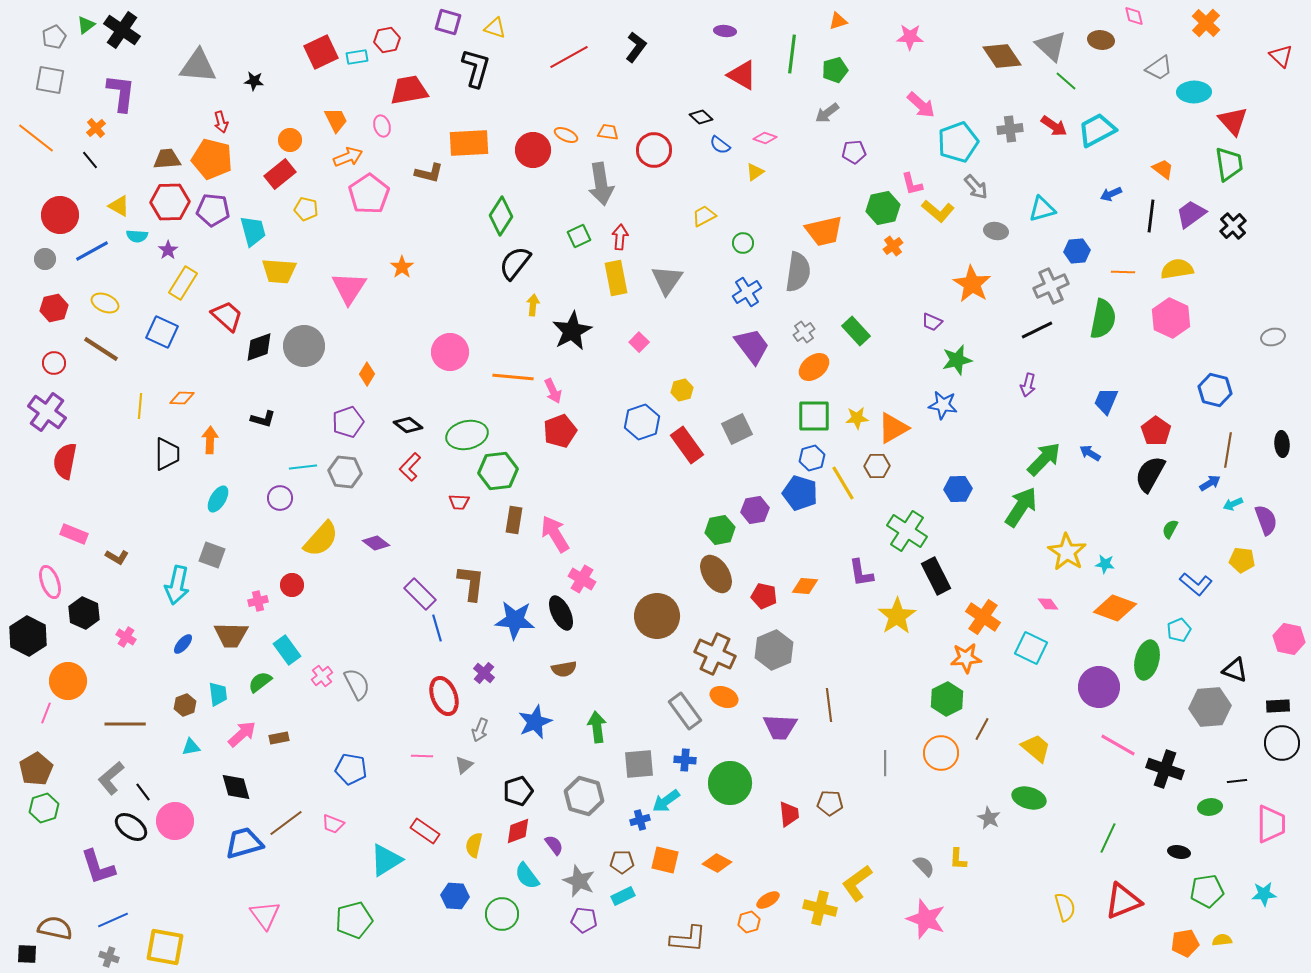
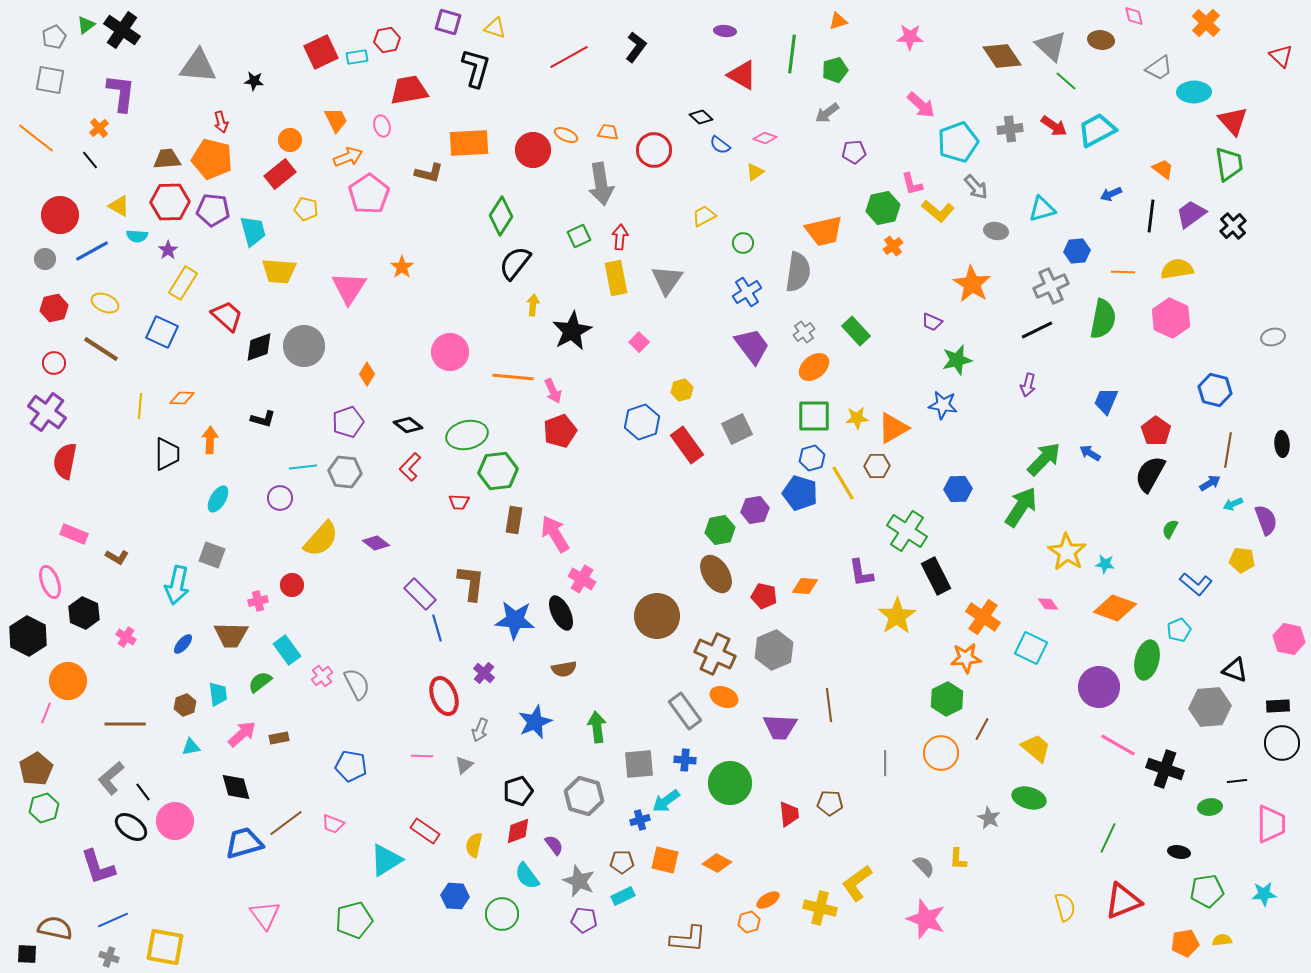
orange cross at (96, 128): moved 3 px right
blue pentagon at (351, 769): moved 3 px up
